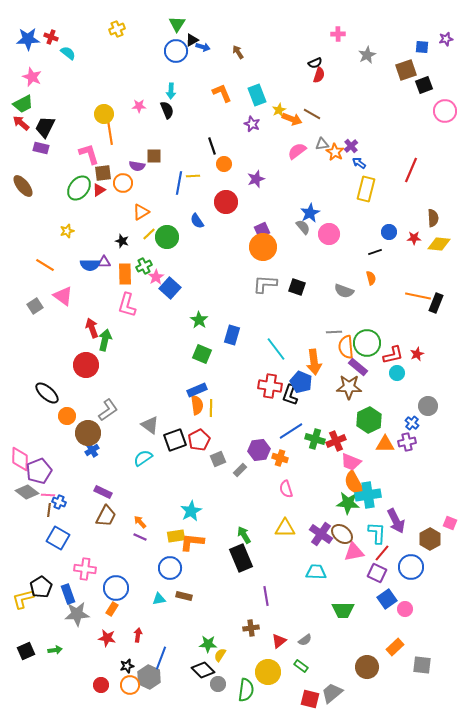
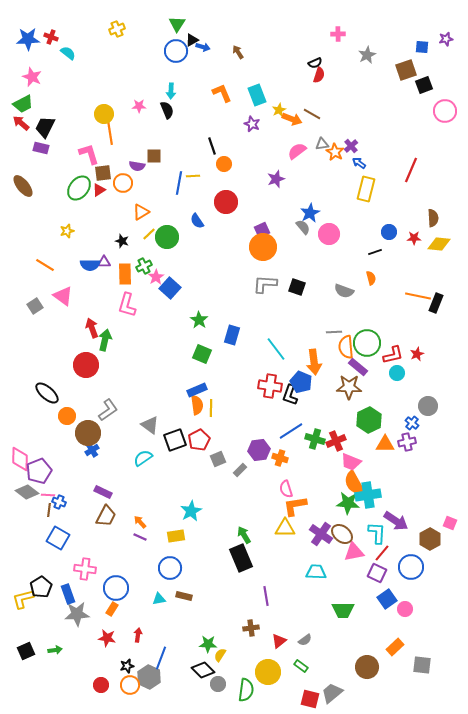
purple star at (256, 179): moved 20 px right
purple arrow at (396, 521): rotated 30 degrees counterclockwise
orange L-shape at (192, 542): moved 103 px right, 36 px up; rotated 15 degrees counterclockwise
